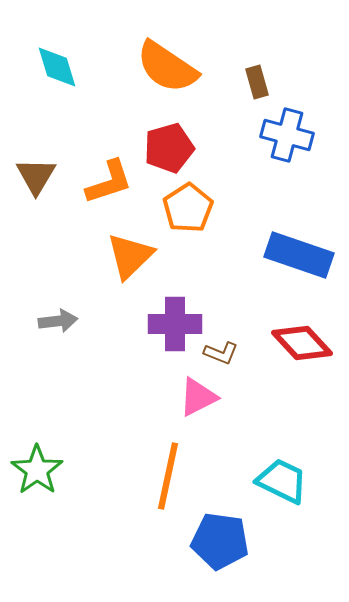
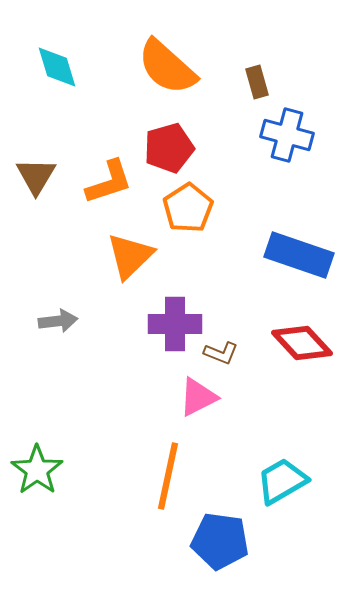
orange semicircle: rotated 8 degrees clockwise
cyan trapezoid: rotated 56 degrees counterclockwise
